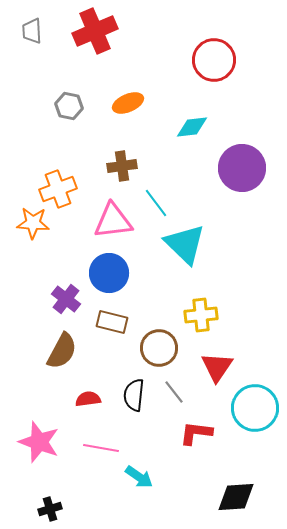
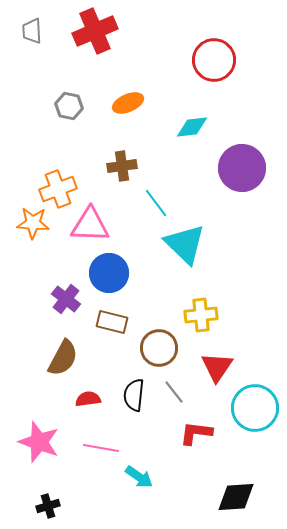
pink triangle: moved 23 px left, 4 px down; rotated 9 degrees clockwise
brown semicircle: moved 1 px right, 7 px down
black cross: moved 2 px left, 3 px up
